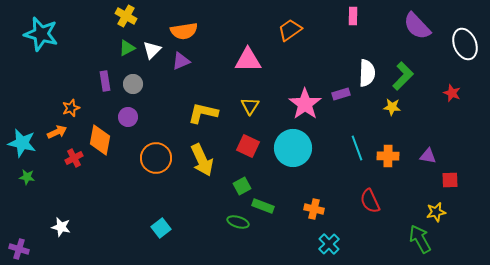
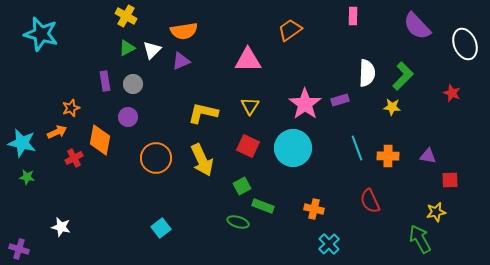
purple rectangle at (341, 94): moved 1 px left, 6 px down
